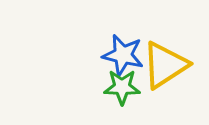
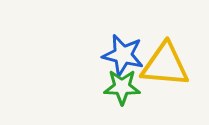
yellow triangle: rotated 38 degrees clockwise
